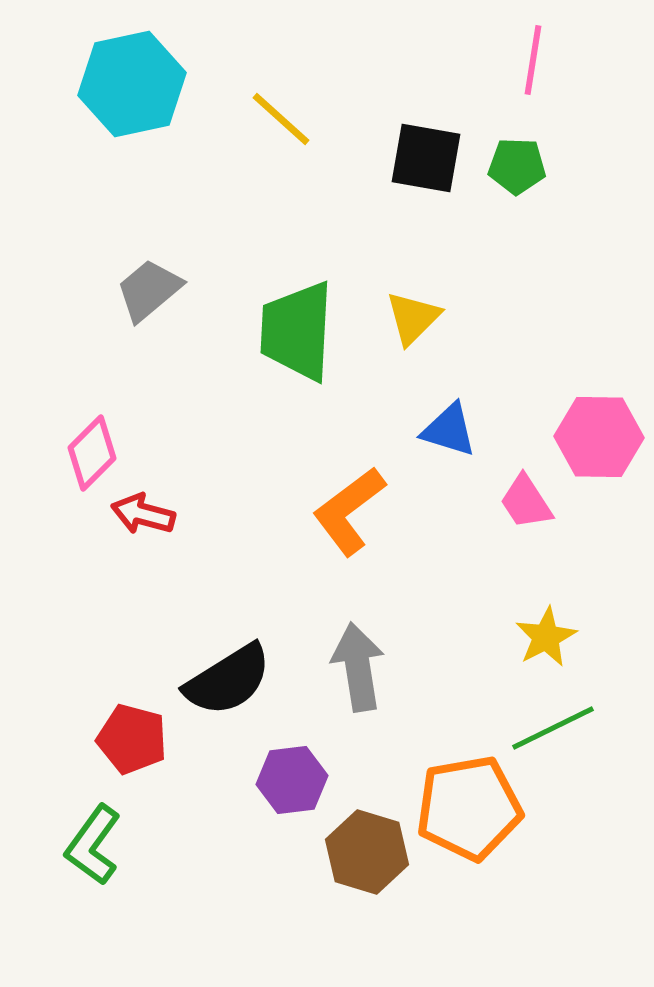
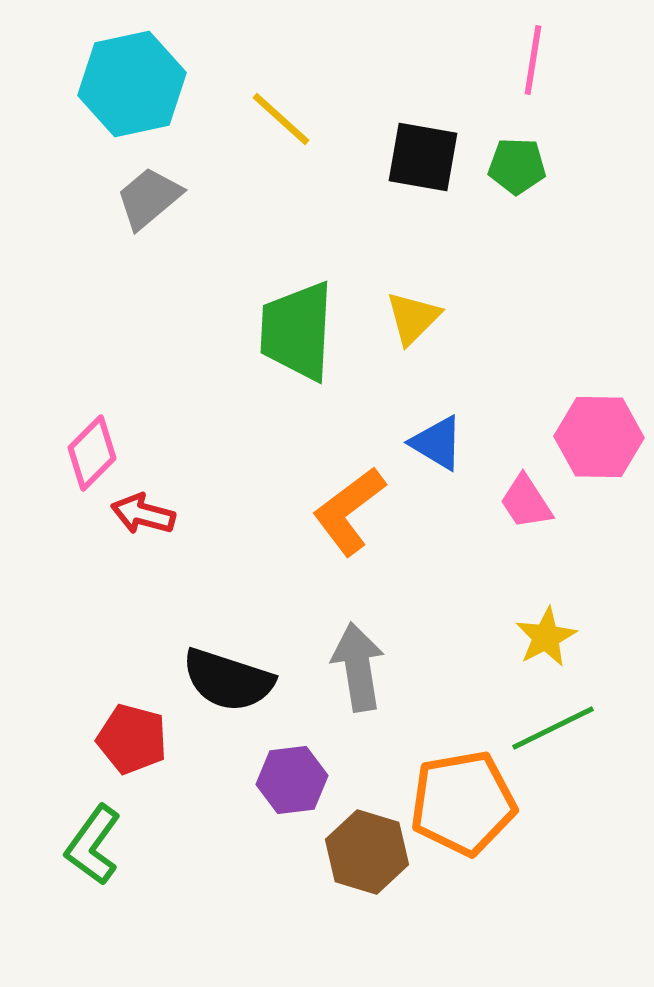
black square: moved 3 px left, 1 px up
gray trapezoid: moved 92 px up
blue triangle: moved 12 px left, 13 px down; rotated 14 degrees clockwise
black semicircle: rotated 50 degrees clockwise
orange pentagon: moved 6 px left, 5 px up
